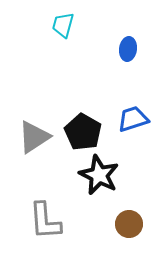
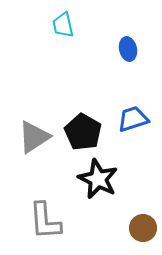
cyan trapezoid: rotated 28 degrees counterclockwise
blue ellipse: rotated 20 degrees counterclockwise
black star: moved 1 px left, 4 px down
brown circle: moved 14 px right, 4 px down
